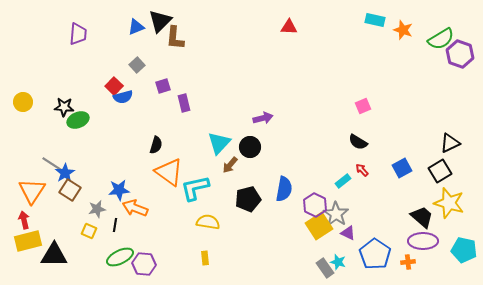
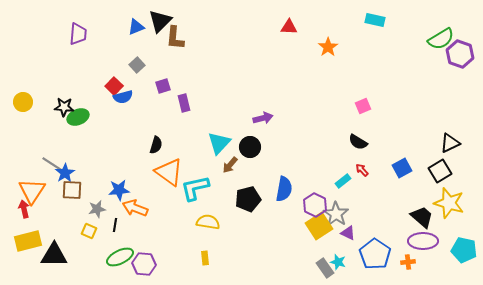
orange star at (403, 30): moved 75 px left, 17 px down; rotated 18 degrees clockwise
green ellipse at (78, 120): moved 3 px up
brown square at (70, 190): moved 2 px right; rotated 30 degrees counterclockwise
red arrow at (24, 220): moved 11 px up
